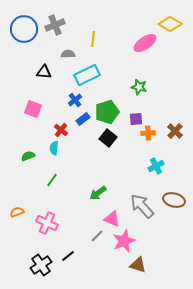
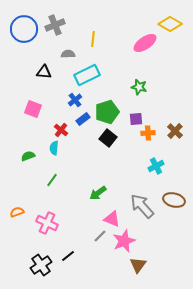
gray line: moved 3 px right
brown triangle: rotated 48 degrees clockwise
